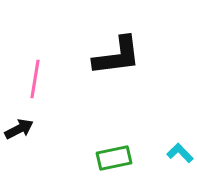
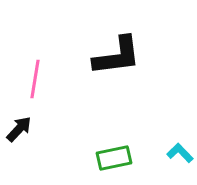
black arrow: rotated 20 degrees counterclockwise
